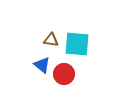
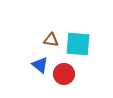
cyan square: moved 1 px right
blue triangle: moved 2 px left
